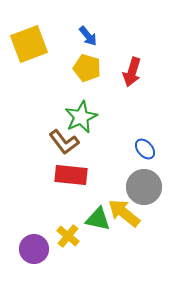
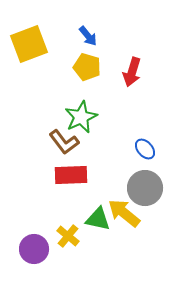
yellow pentagon: moved 1 px up
red rectangle: rotated 8 degrees counterclockwise
gray circle: moved 1 px right, 1 px down
